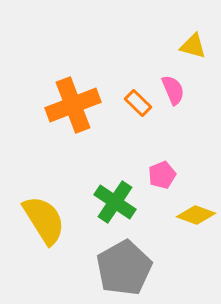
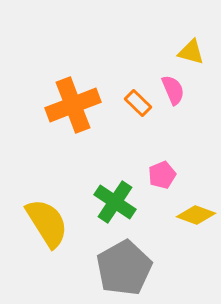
yellow triangle: moved 2 px left, 6 px down
yellow semicircle: moved 3 px right, 3 px down
